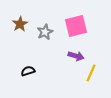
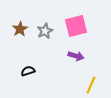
brown star: moved 5 px down
gray star: moved 1 px up
yellow line: moved 12 px down
